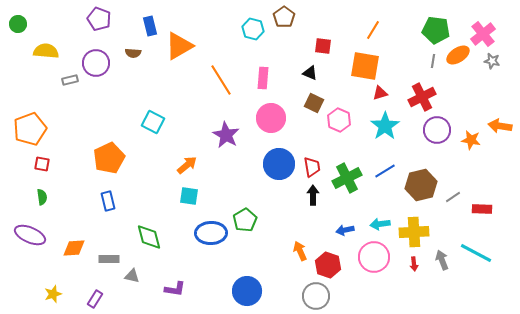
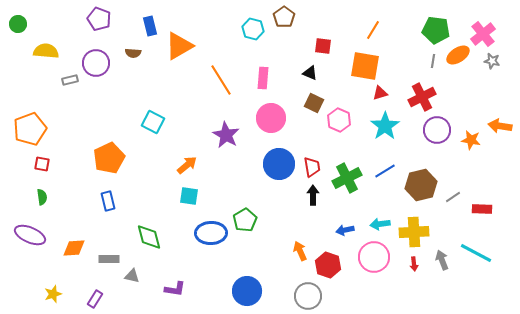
gray circle at (316, 296): moved 8 px left
